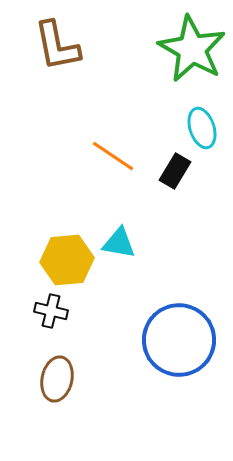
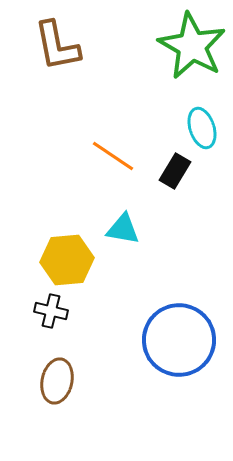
green star: moved 3 px up
cyan triangle: moved 4 px right, 14 px up
brown ellipse: moved 2 px down
